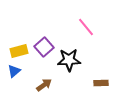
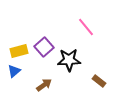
brown rectangle: moved 2 px left, 2 px up; rotated 40 degrees clockwise
